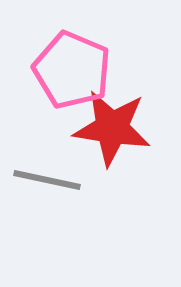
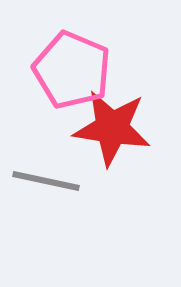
gray line: moved 1 px left, 1 px down
